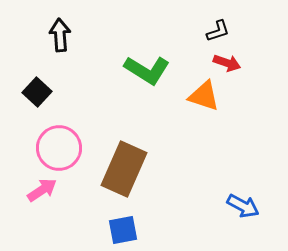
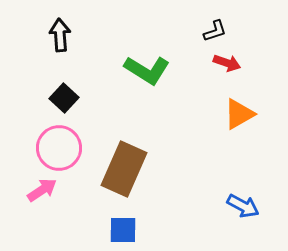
black L-shape: moved 3 px left
black square: moved 27 px right, 6 px down
orange triangle: moved 35 px right, 18 px down; rotated 48 degrees counterclockwise
blue square: rotated 12 degrees clockwise
